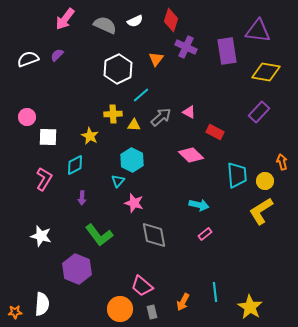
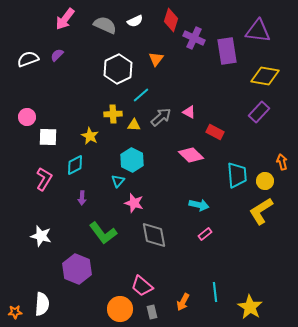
purple cross at (186, 47): moved 8 px right, 9 px up
yellow diamond at (266, 72): moved 1 px left, 4 px down
green L-shape at (99, 235): moved 4 px right, 2 px up
